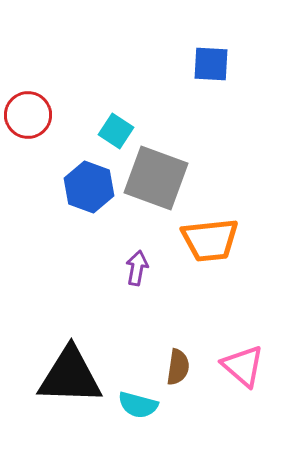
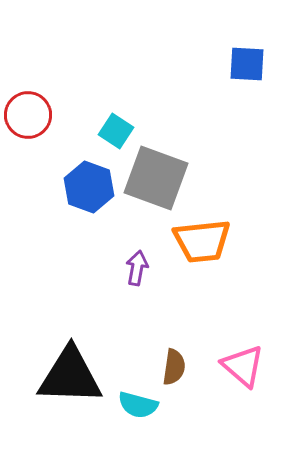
blue square: moved 36 px right
orange trapezoid: moved 8 px left, 1 px down
brown semicircle: moved 4 px left
